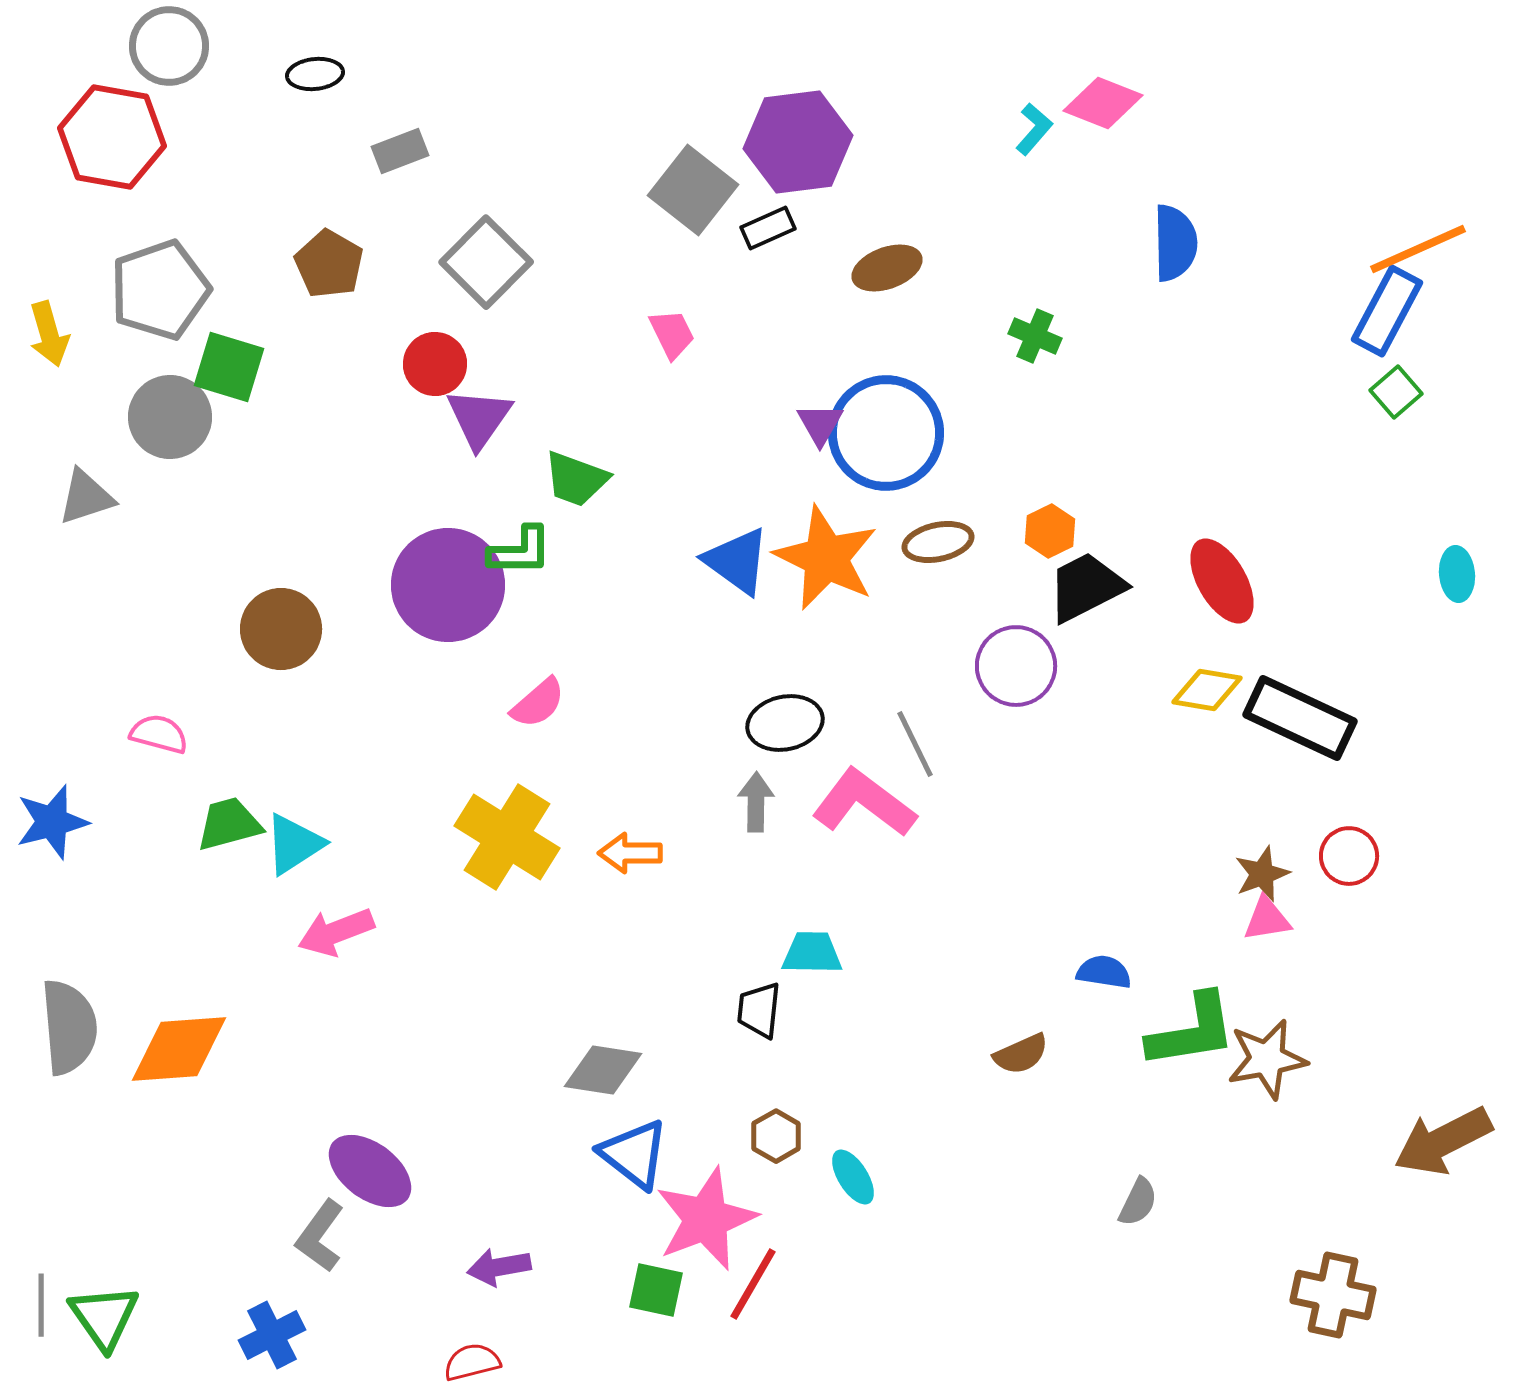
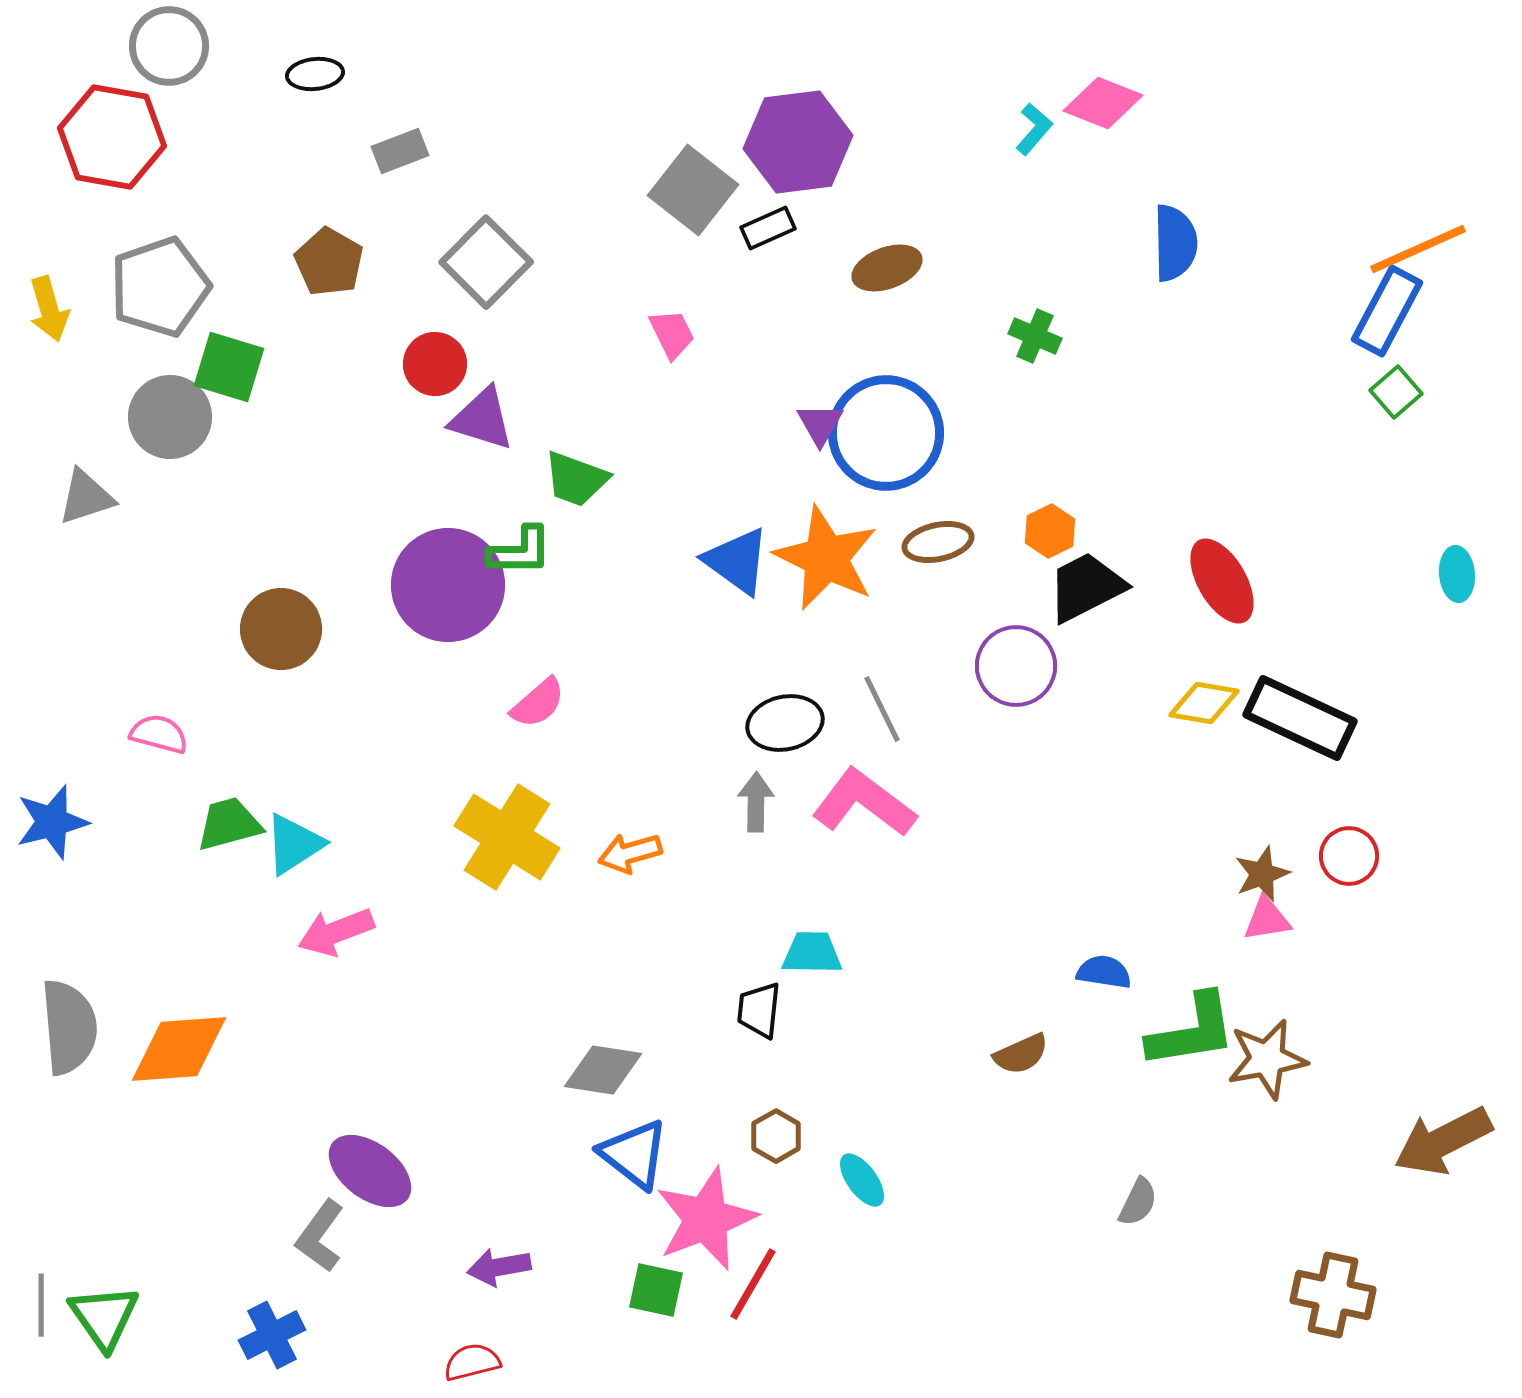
brown pentagon at (329, 264): moved 2 px up
gray pentagon at (160, 290): moved 3 px up
yellow arrow at (49, 334): moved 25 px up
purple triangle at (479, 418): moved 3 px right, 1 px down; rotated 48 degrees counterclockwise
yellow diamond at (1207, 690): moved 3 px left, 13 px down
gray line at (915, 744): moved 33 px left, 35 px up
orange arrow at (630, 853): rotated 16 degrees counterclockwise
cyan ellipse at (853, 1177): moved 9 px right, 3 px down; rotated 4 degrees counterclockwise
